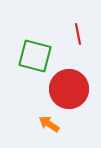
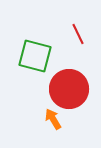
red line: rotated 15 degrees counterclockwise
orange arrow: moved 4 px right, 5 px up; rotated 25 degrees clockwise
